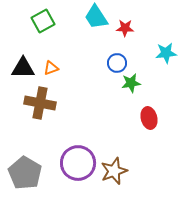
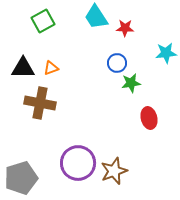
gray pentagon: moved 4 px left, 5 px down; rotated 24 degrees clockwise
